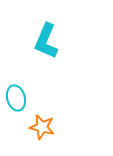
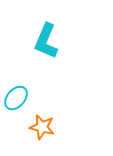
cyan ellipse: rotated 55 degrees clockwise
